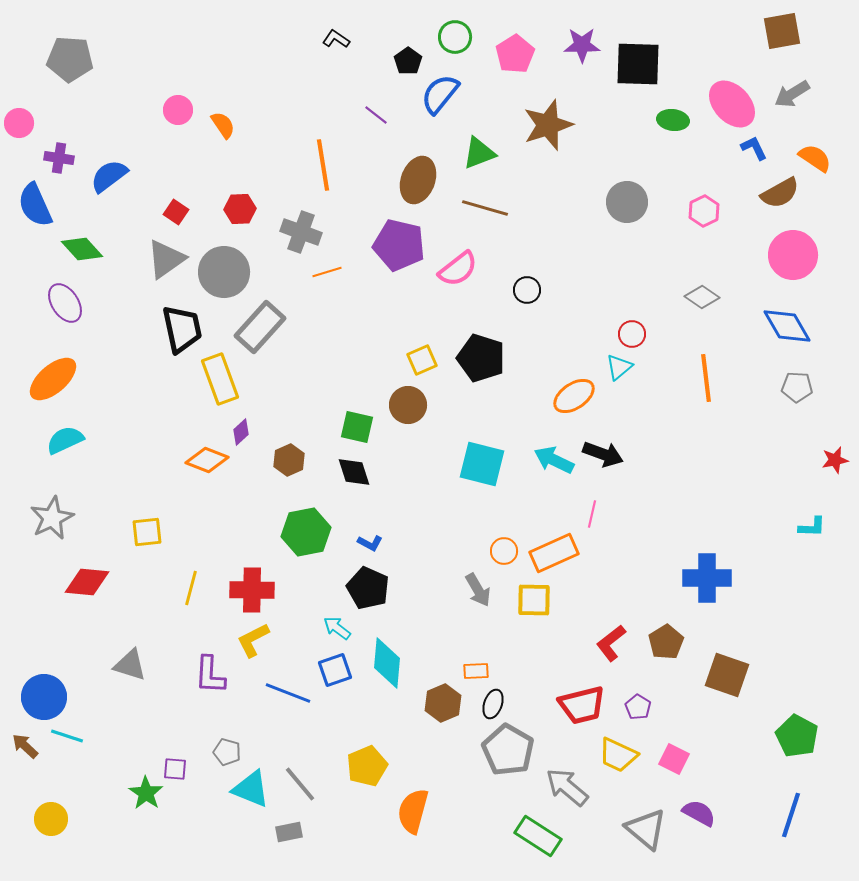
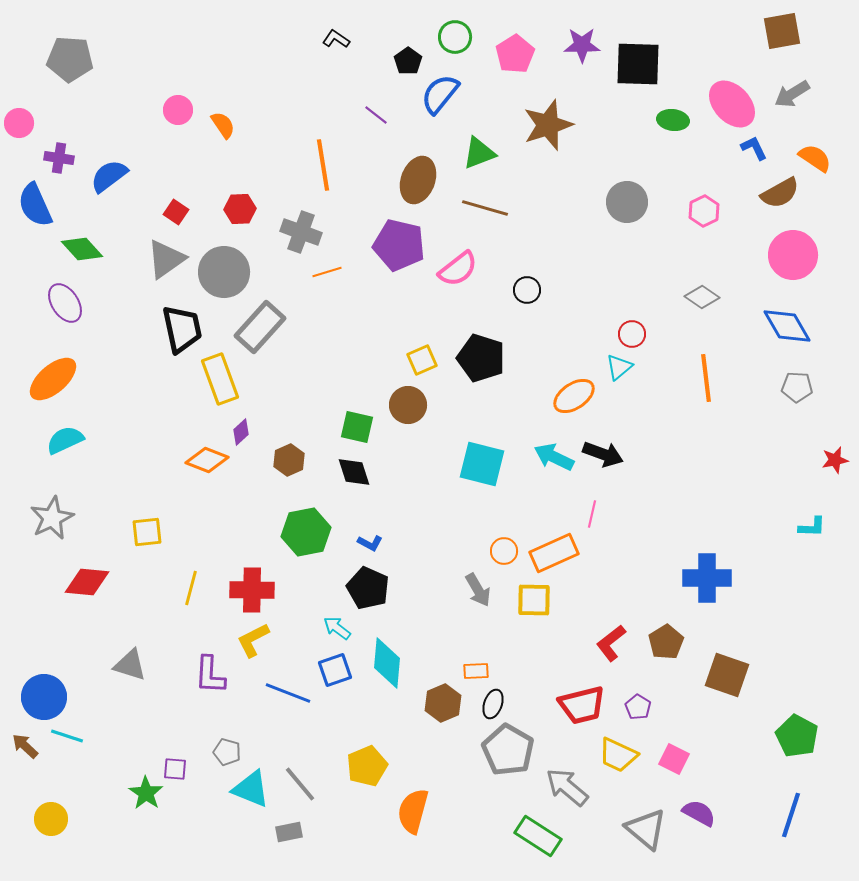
cyan arrow at (554, 460): moved 3 px up
